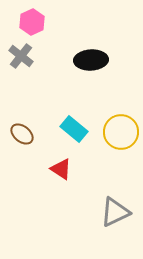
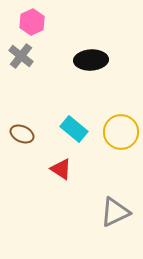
brown ellipse: rotated 15 degrees counterclockwise
